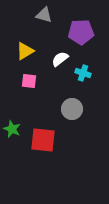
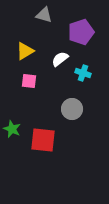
purple pentagon: rotated 15 degrees counterclockwise
